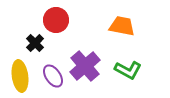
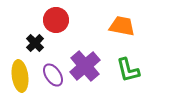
green L-shape: rotated 48 degrees clockwise
purple ellipse: moved 1 px up
